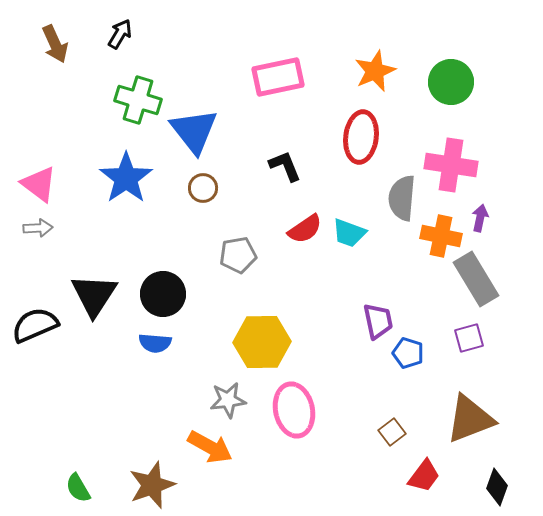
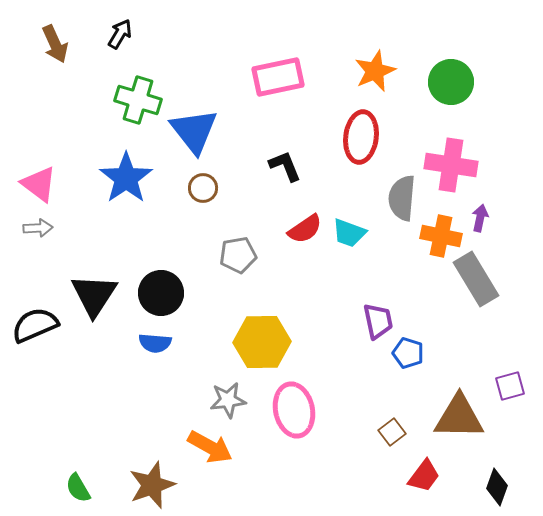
black circle: moved 2 px left, 1 px up
purple square: moved 41 px right, 48 px down
brown triangle: moved 11 px left, 2 px up; rotated 22 degrees clockwise
